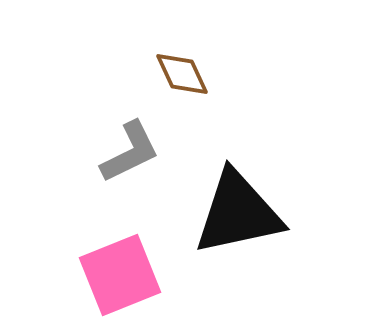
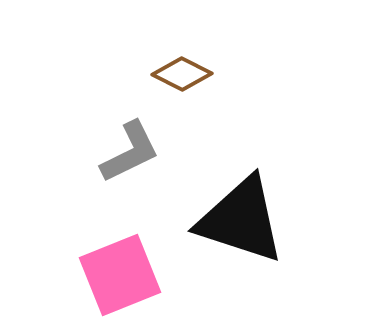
brown diamond: rotated 38 degrees counterclockwise
black triangle: moved 3 px right, 7 px down; rotated 30 degrees clockwise
